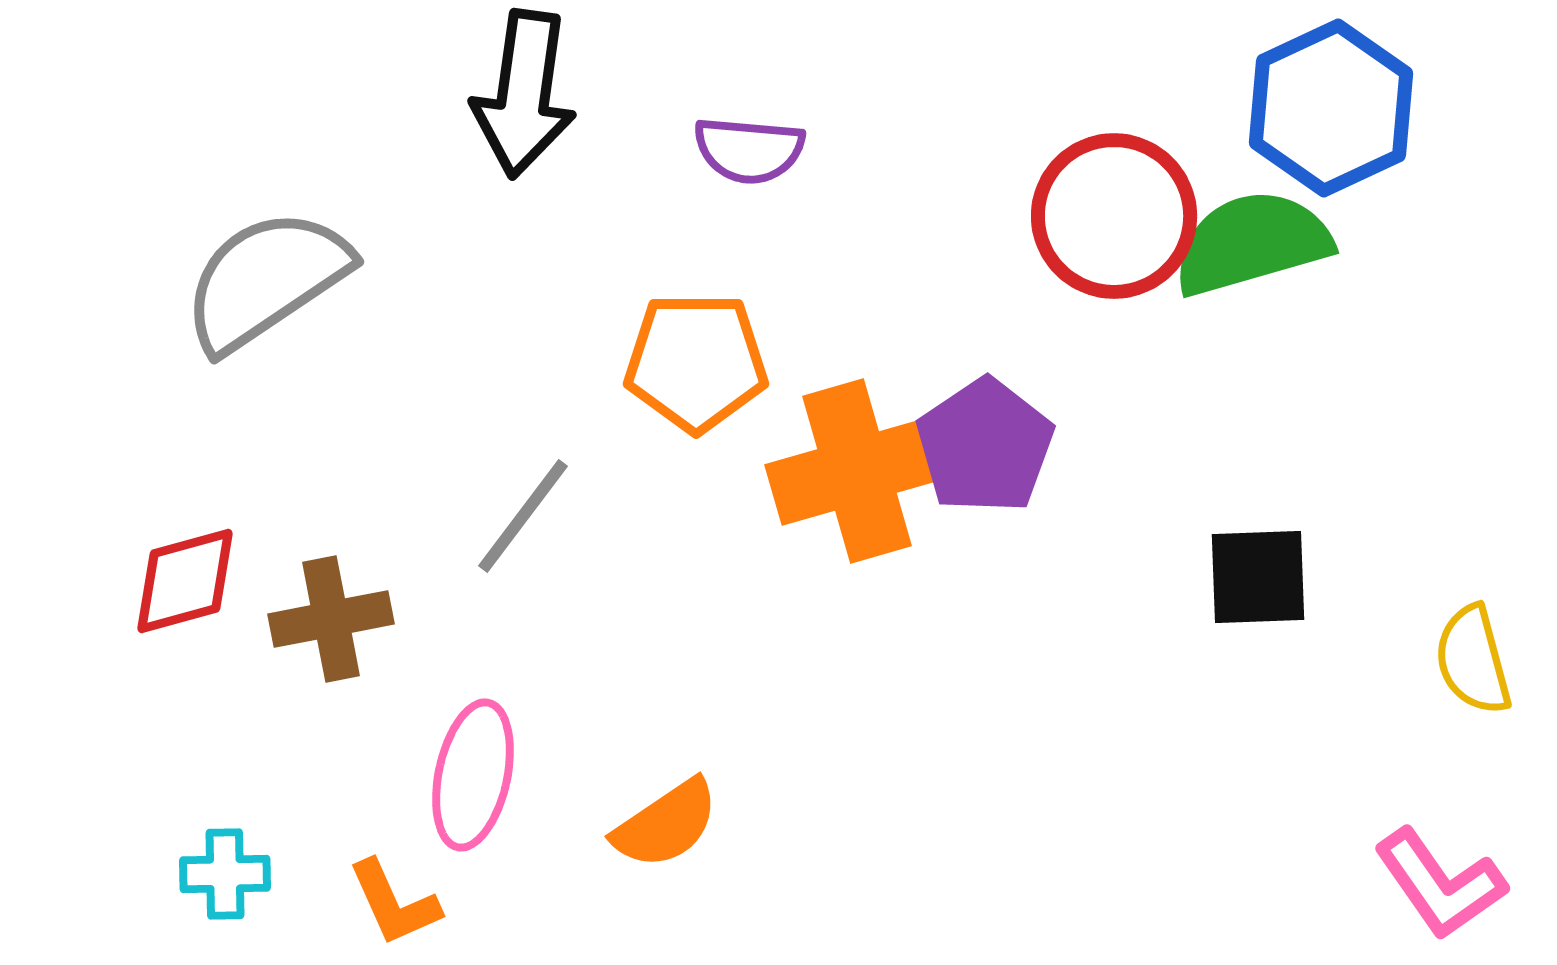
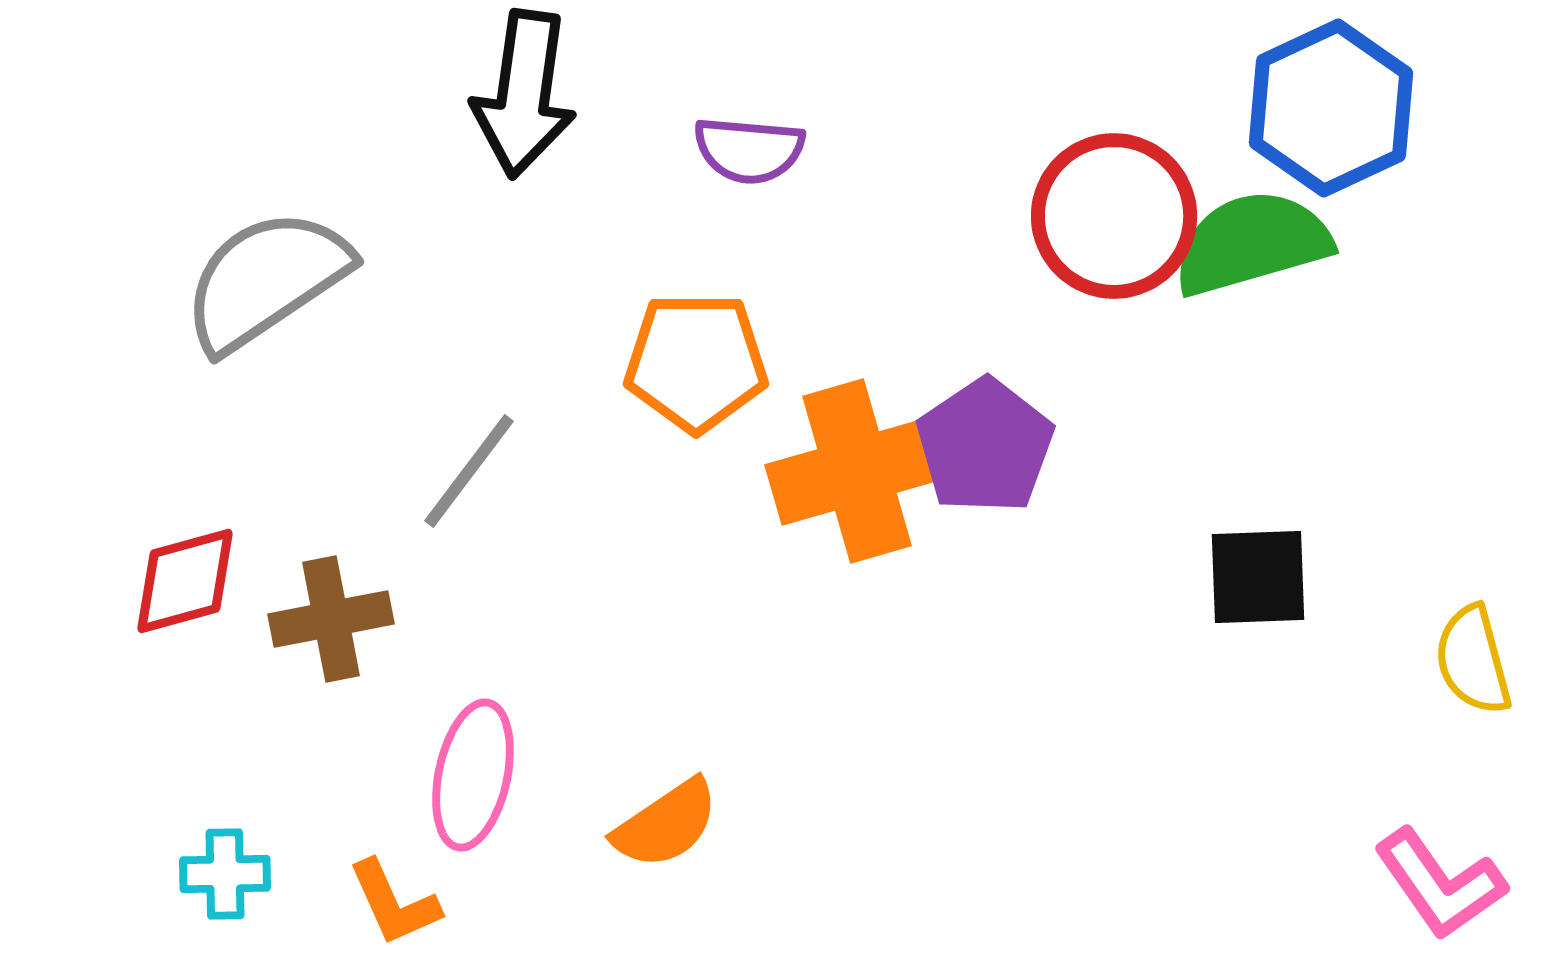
gray line: moved 54 px left, 45 px up
